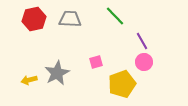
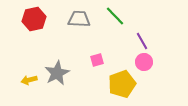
gray trapezoid: moved 9 px right
pink square: moved 1 px right, 2 px up
